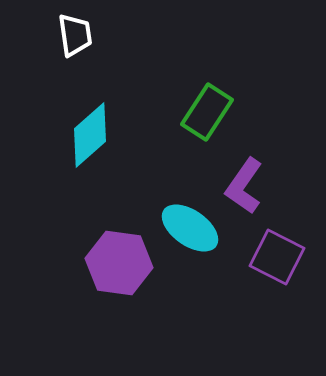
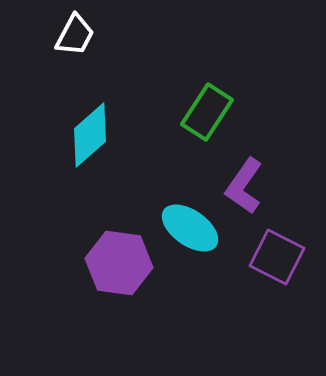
white trapezoid: rotated 36 degrees clockwise
